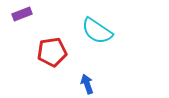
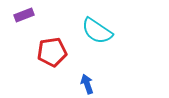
purple rectangle: moved 2 px right, 1 px down
